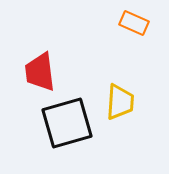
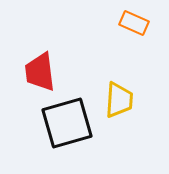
yellow trapezoid: moved 1 px left, 2 px up
